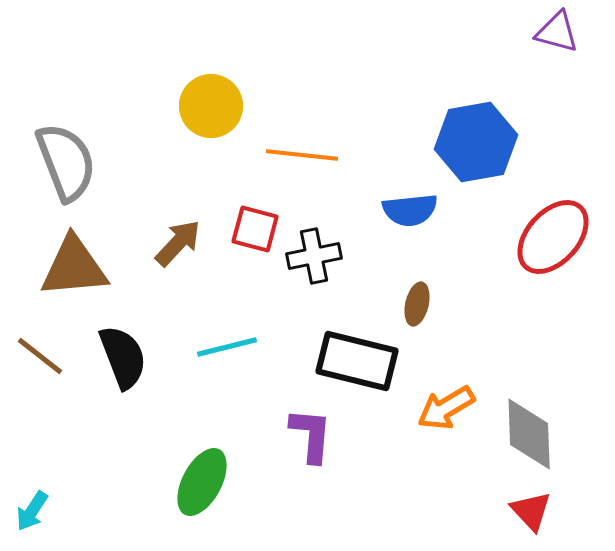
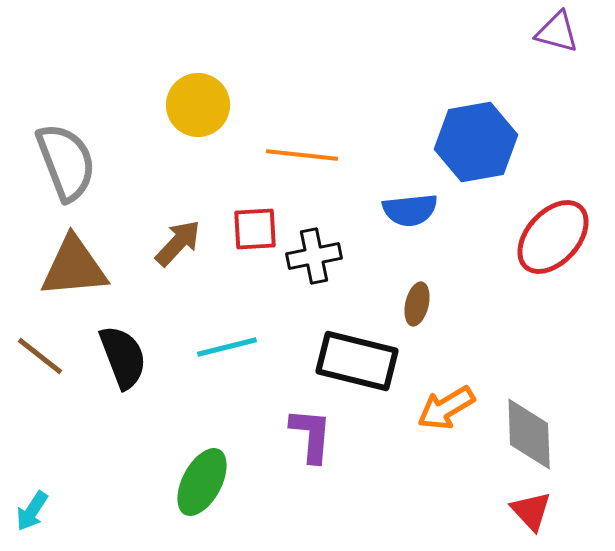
yellow circle: moved 13 px left, 1 px up
red square: rotated 18 degrees counterclockwise
